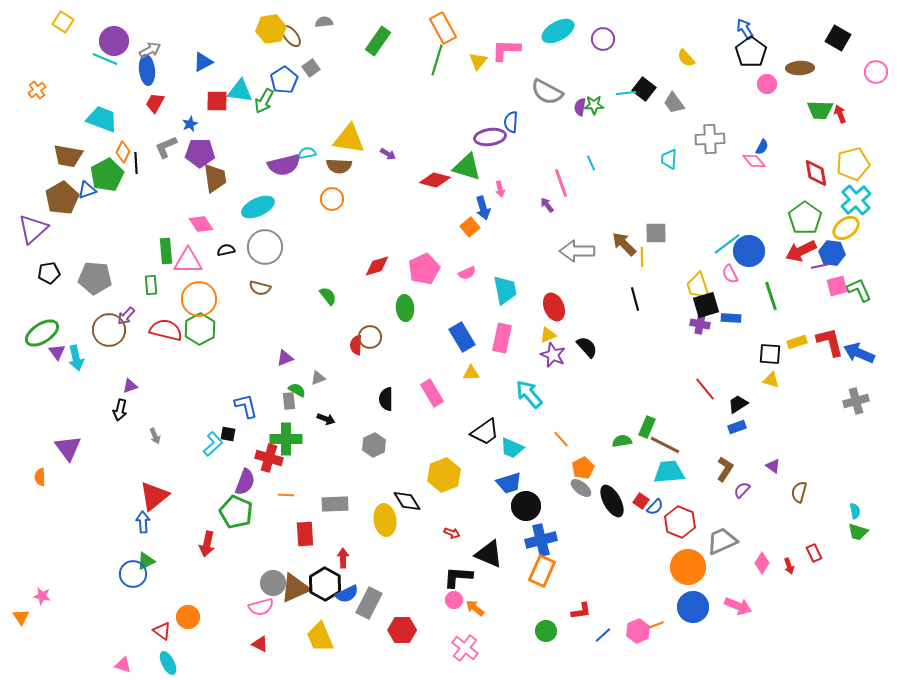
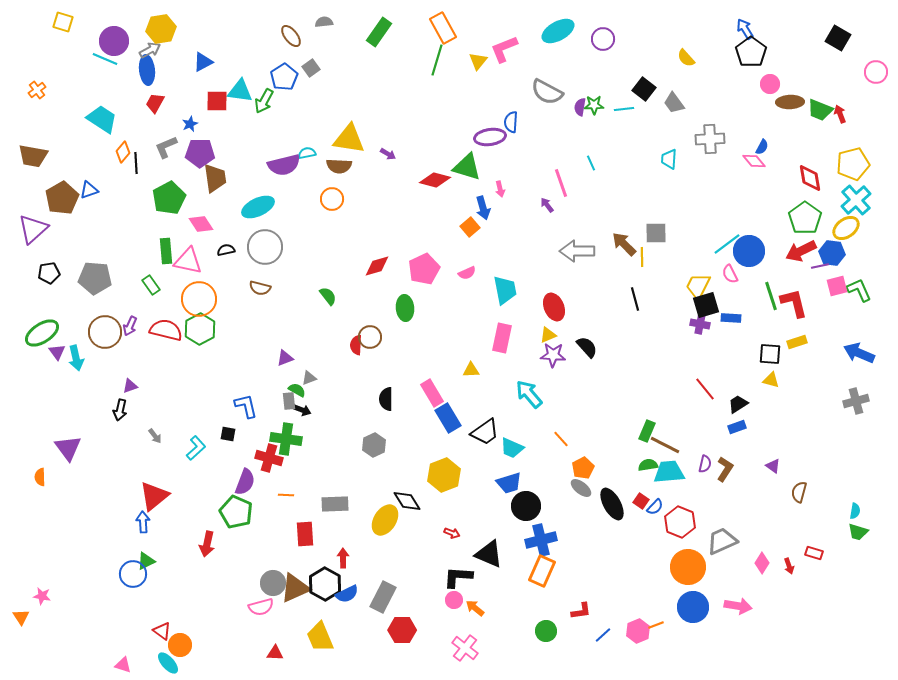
yellow square at (63, 22): rotated 15 degrees counterclockwise
yellow hexagon at (271, 29): moved 110 px left
green rectangle at (378, 41): moved 1 px right, 9 px up
pink L-shape at (506, 50): moved 2 px left, 1 px up; rotated 24 degrees counterclockwise
brown ellipse at (800, 68): moved 10 px left, 34 px down
blue pentagon at (284, 80): moved 3 px up
pink circle at (767, 84): moved 3 px right
cyan line at (626, 93): moved 2 px left, 16 px down
green trapezoid at (820, 110): rotated 20 degrees clockwise
cyan trapezoid at (102, 119): rotated 12 degrees clockwise
orange diamond at (123, 152): rotated 15 degrees clockwise
brown trapezoid at (68, 156): moved 35 px left
red diamond at (816, 173): moved 6 px left, 5 px down
green pentagon at (107, 175): moved 62 px right, 23 px down
blue triangle at (87, 190): moved 2 px right
pink triangle at (188, 261): rotated 12 degrees clockwise
green rectangle at (151, 285): rotated 30 degrees counterclockwise
yellow trapezoid at (698, 286): rotated 44 degrees clockwise
purple arrow at (126, 316): moved 4 px right, 10 px down; rotated 18 degrees counterclockwise
brown circle at (109, 330): moved 4 px left, 2 px down
blue rectangle at (462, 337): moved 14 px left, 81 px down
red L-shape at (830, 342): moved 36 px left, 39 px up
purple star at (553, 355): rotated 20 degrees counterclockwise
yellow triangle at (471, 373): moved 3 px up
gray triangle at (318, 378): moved 9 px left
black arrow at (326, 419): moved 24 px left, 9 px up
green rectangle at (647, 427): moved 4 px down
gray arrow at (155, 436): rotated 14 degrees counterclockwise
green cross at (286, 439): rotated 8 degrees clockwise
green semicircle at (622, 441): moved 26 px right, 24 px down
cyan L-shape at (213, 444): moved 17 px left, 4 px down
purple semicircle at (742, 490): moved 37 px left, 26 px up; rotated 150 degrees clockwise
black ellipse at (612, 501): moved 3 px down
cyan semicircle at (855, 511): rotated 21 degrees clockwise
yellow ellipse at (385, 520): rotated 40 degrees clockwise
red rectangle at (814, 553): rotated 48 degrees counterclockwise
gray rectangle at (369, 603): moved 14 px right, 6 px up
pink arrow at (738, 606): rotated 12 degrees counterclockwise
orange circle at (188, 617): moved 8 px left, 28 px down
red triangle at (260, 644): moved 15 px right, 9 px down; rotated 24 degrees counterclockwise
cyan ellipse at (168, 663): rotated 15 degrees counterclockwise
